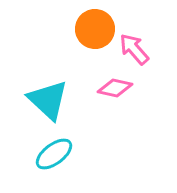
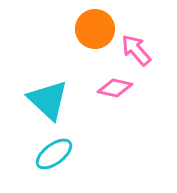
pink arrow: moved 2 px right, 1 px down
